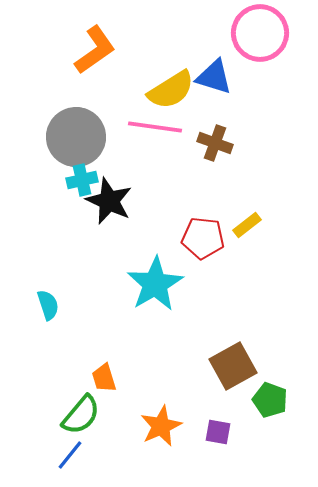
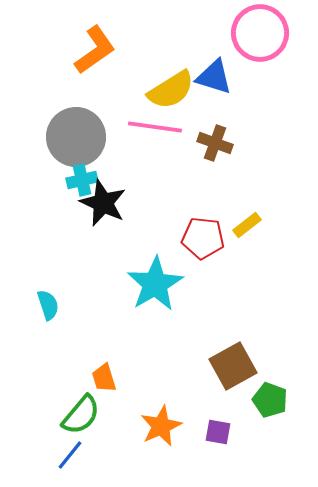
black star: moved 6 px left, 2 px down
